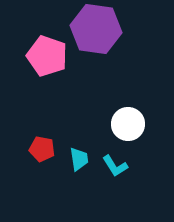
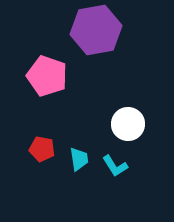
purple hexagon: moved 1 px down; rotated 18 degrees counterclockwise
pink pentagon: moved 20 px down
